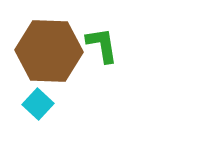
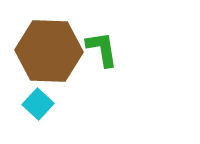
green L-shape: moved 4 px down
